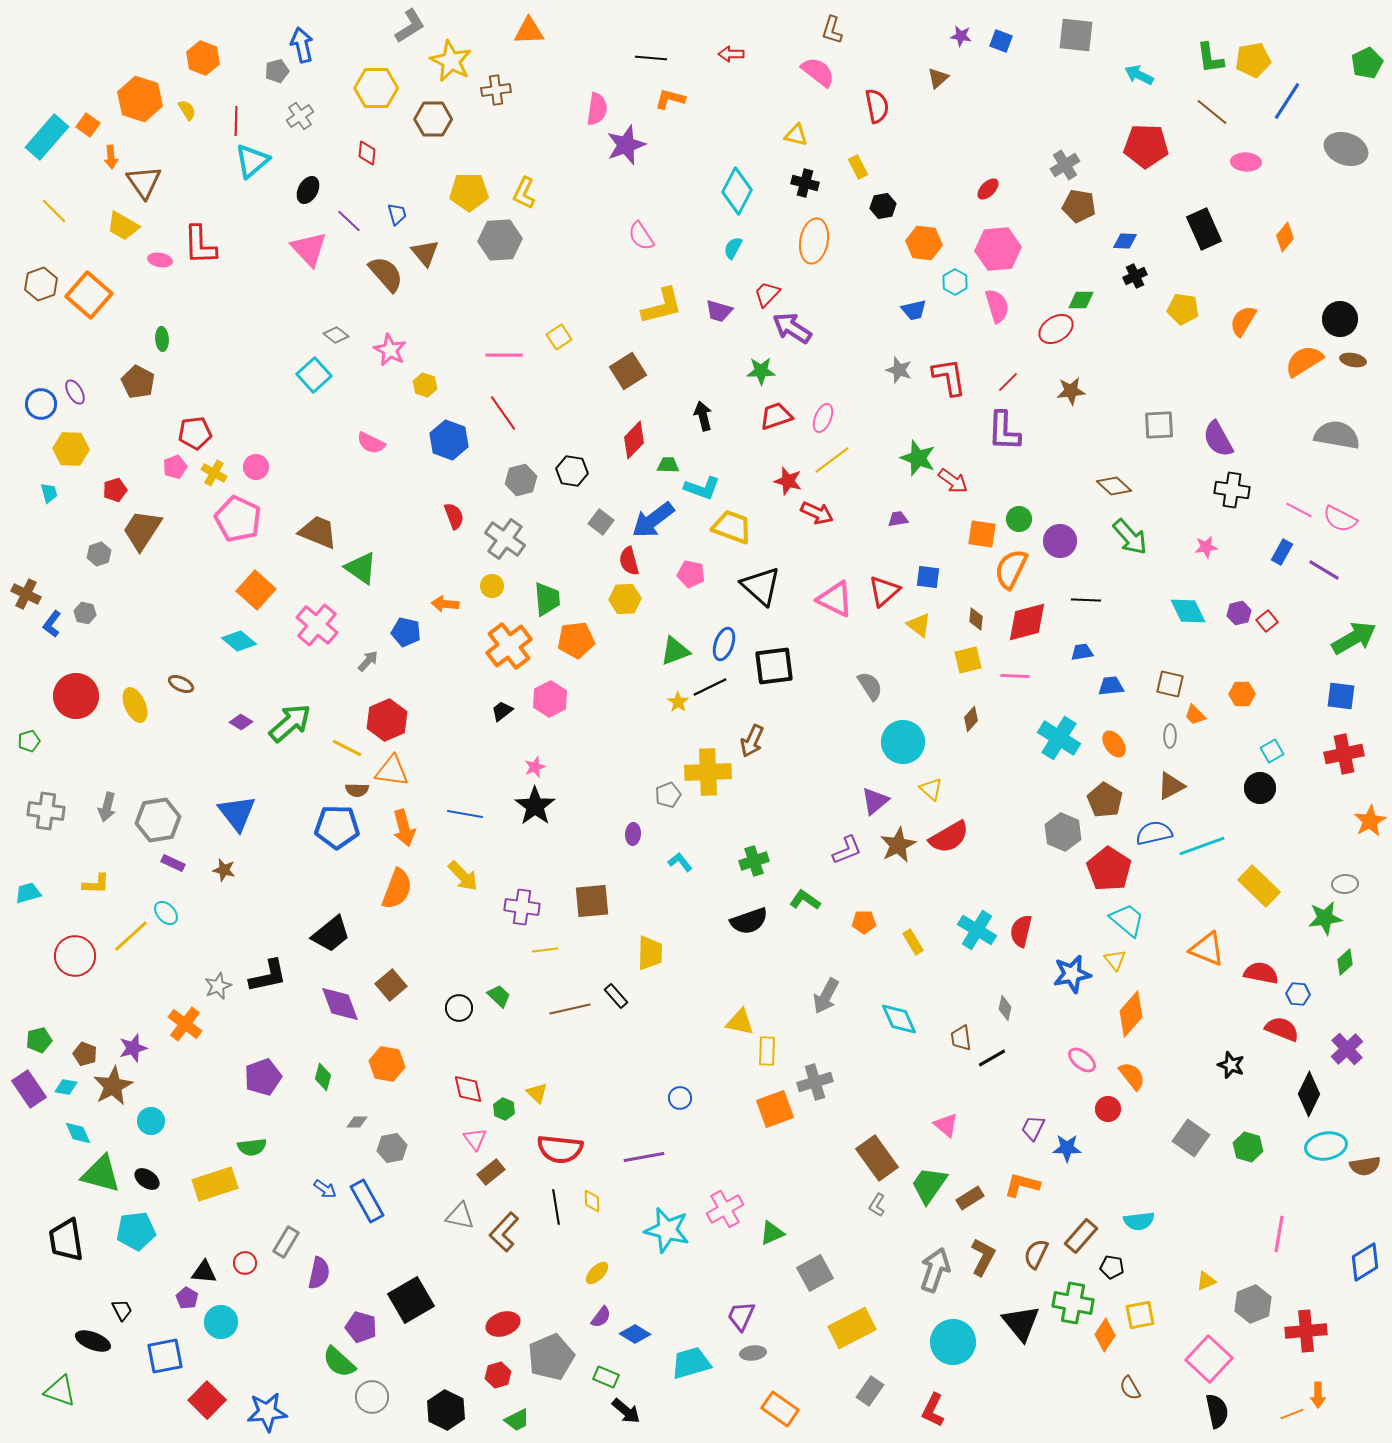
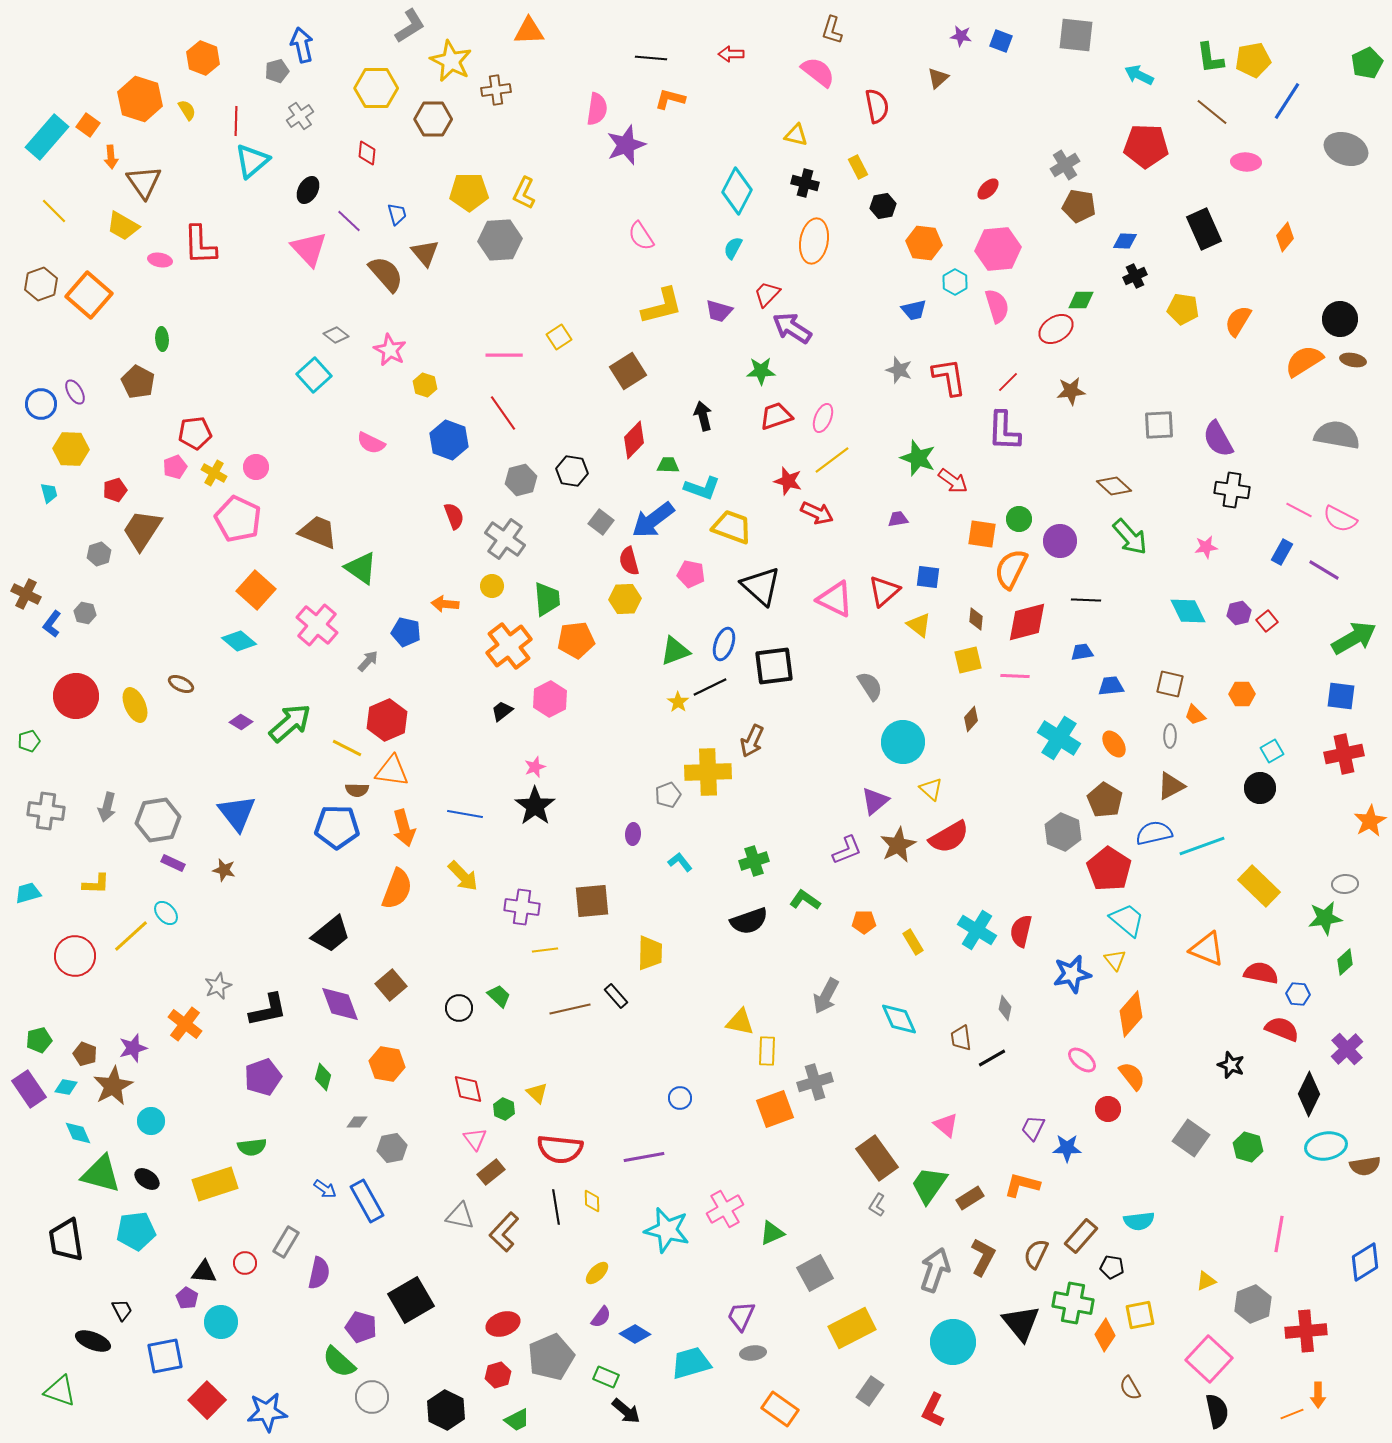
orange semicircle at (1243, 321): moved 5 px left
black L-shape at (268, 976): moved 34 px down
